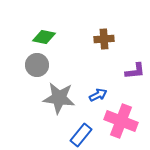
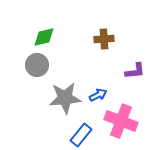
green diamond: rotated 25 degrees counterclockwise
gray star: moved 6 px right; rotated 12 degrees counterclockwise
